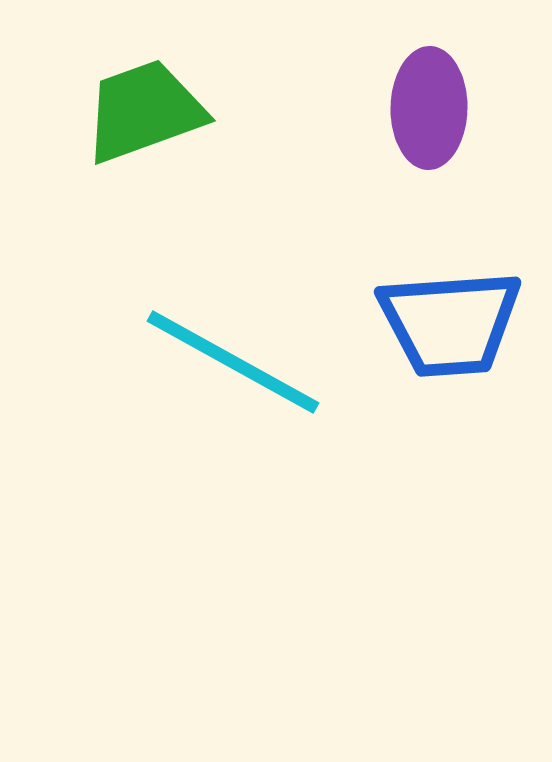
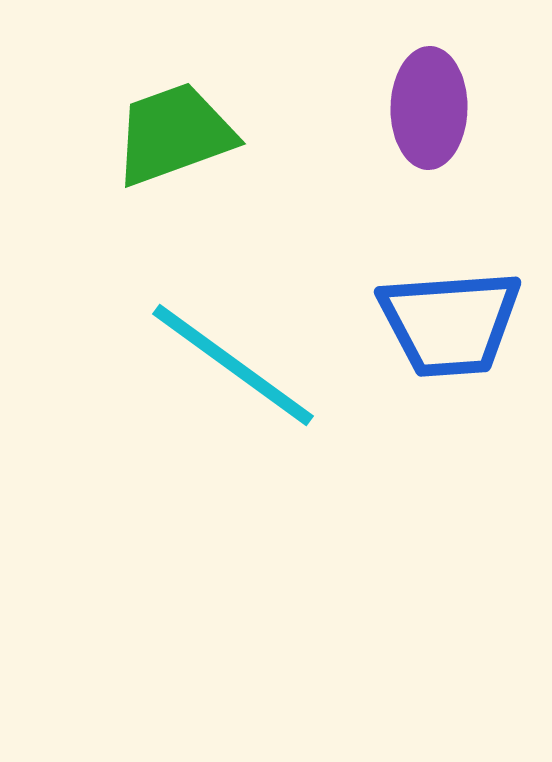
green trapezoid: moved 30 px right, 23 px down
cyan line: moved 3 px down; rotated 7 degrees clockwise
